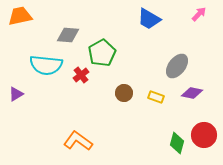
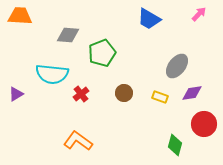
orange trapezoid: rotated 15 degrees clockwise
green pentagon: rotated 8 degrees clockwise
cyan semicircle: moved 6 px right, 9 px down
red cross: moved 19 px down
purple diamond: rotated 20 degrees counterclockwise
yellow rectangle: moved 4 px right
red circle: moved 11 px up
green diamond: moved 2 px left, 2 px down
